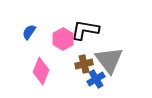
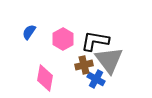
black L-shape: moved 10 px right, 11 px down
brown cross: moved 1 px down
pink diamond: moved 4 px right, 7 px down; rotated 12 degrees counterclockwise
blue cross: rotated 30 degrees counterclockwise
